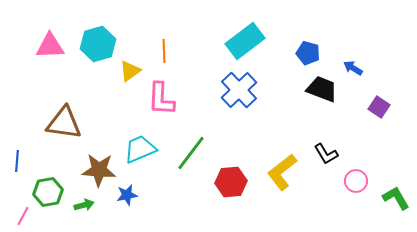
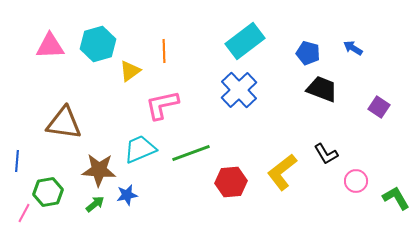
blue arrow: moved 20 px up
pink L-shape: moved 1 px right, 6 px down; rotated 75 degrees clockwise
green line: rotated 33 degrees clockwise
green arrow: moved 11 px right, 1 px up; rotated 24 degrees counterclockwise
pink line: moved 1 px right, 3 px up
